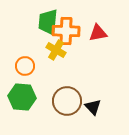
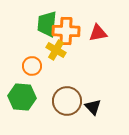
green trapezoid: moved 1 px left, 2 px down
orange circle: moved 7 px right
